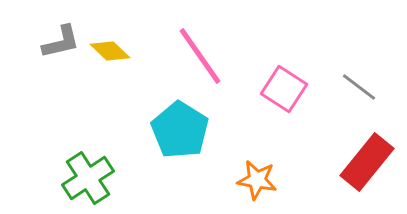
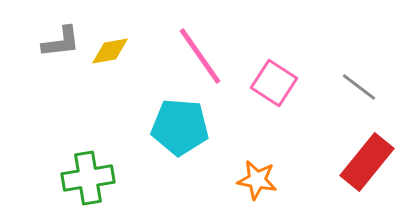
gray L-shape: rotated 6 degrees clockwise
yellow diamond: rotated 54 degrees counterclockwise
pink square: moved 10 px left, 6 px up
cyan pentagon: moved 3 px up; rotated 28 degrees counterclockwise
green cross: rotated 24 degrees clockwise
